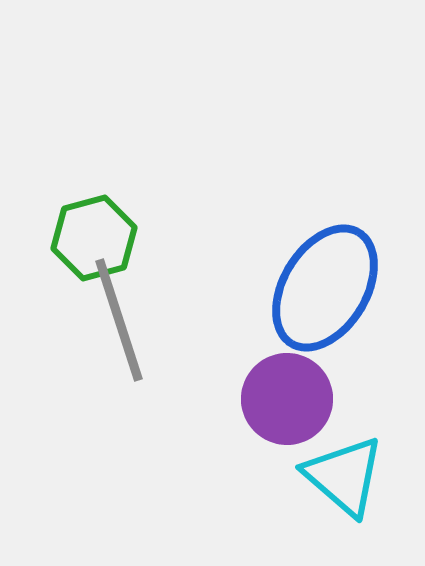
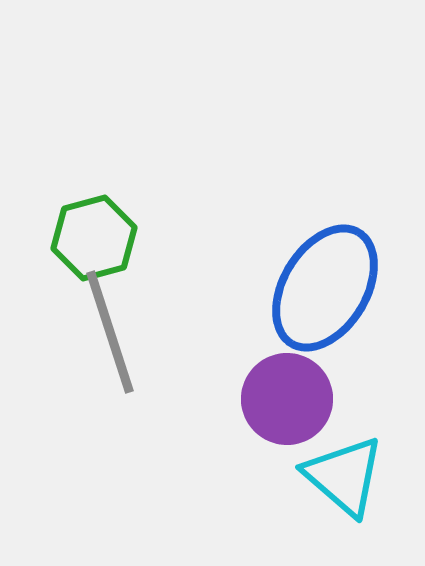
gray line: moved 9 px left, 12 px down
